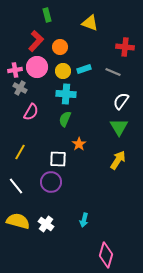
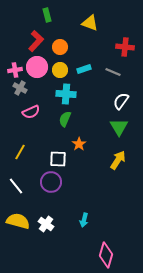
yellow circle: moved 3 px left, 1 px up
pink semicircle: rotated 36 degrees clockwise
